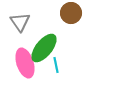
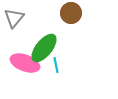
gray triangle: moved 6 px left, 4 px up; rotated 15 degrees clockwise
pink ellipse: rotated 52 degrees counterclockwise
